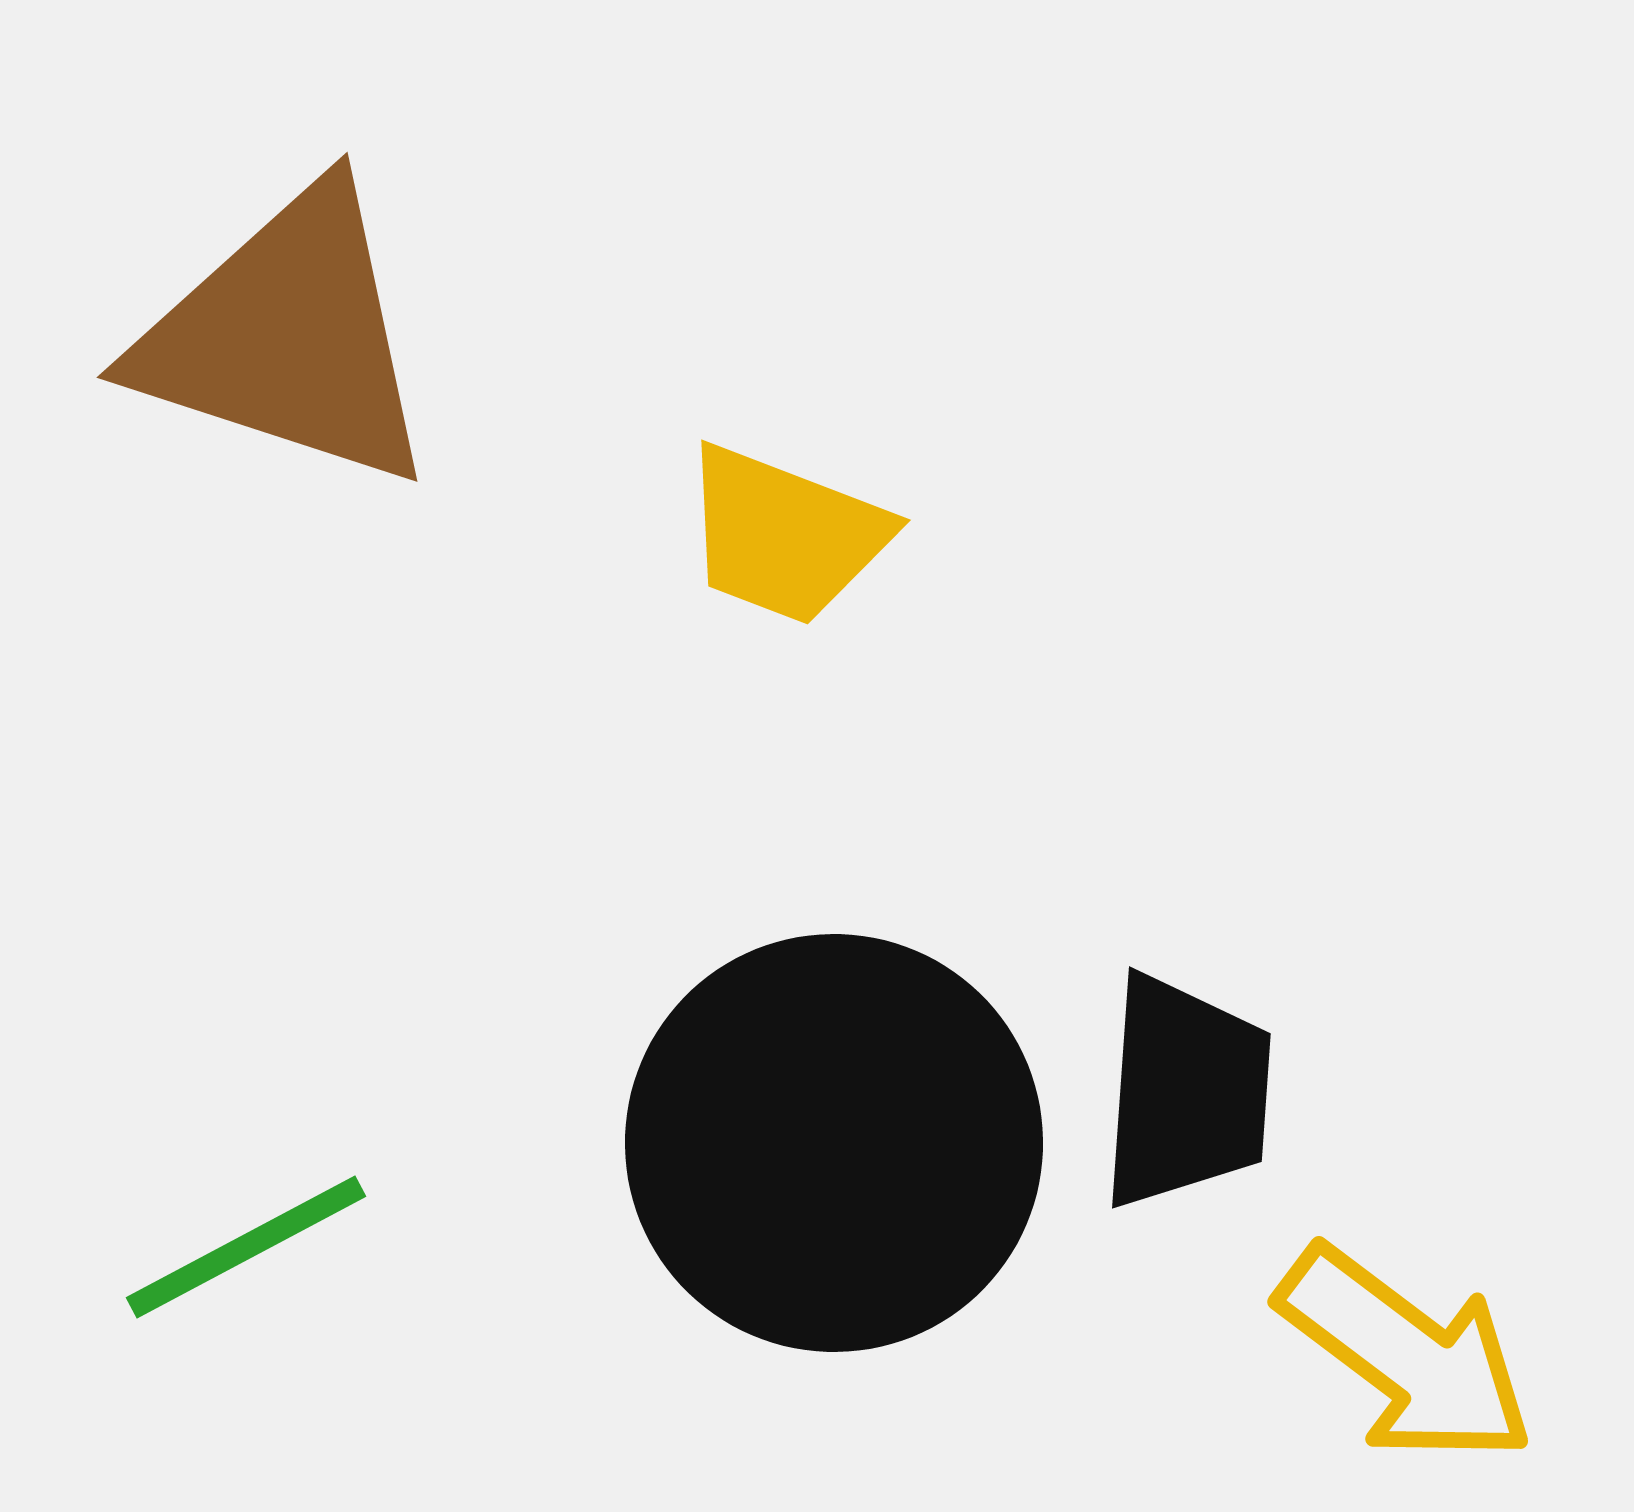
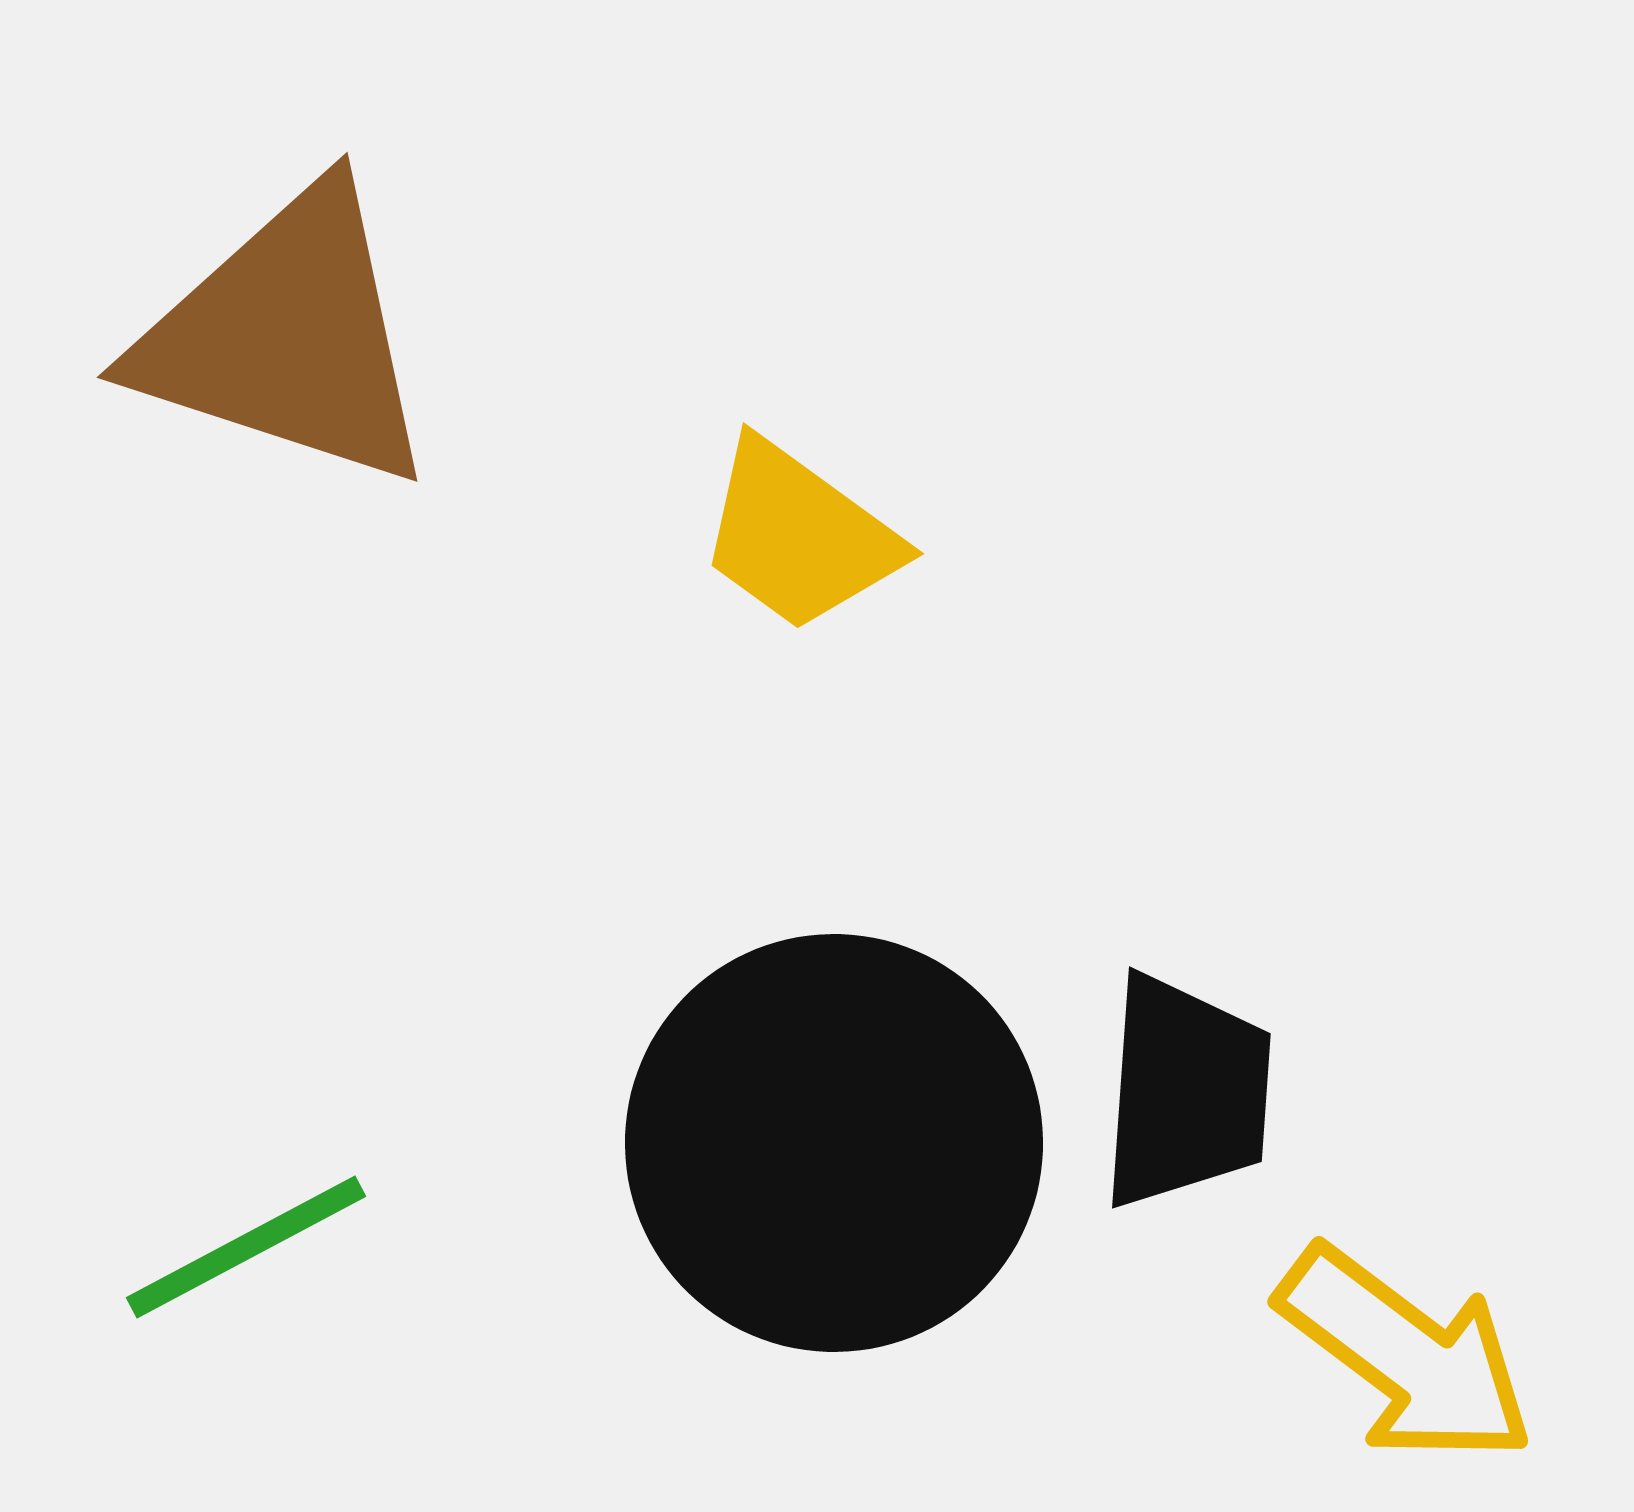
yellow trapezoid: moved 14 px right, 1 px down; rotated 15 degrees clockwise
